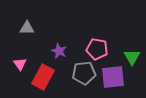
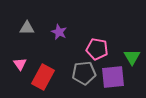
purple star: moved 19 px up
